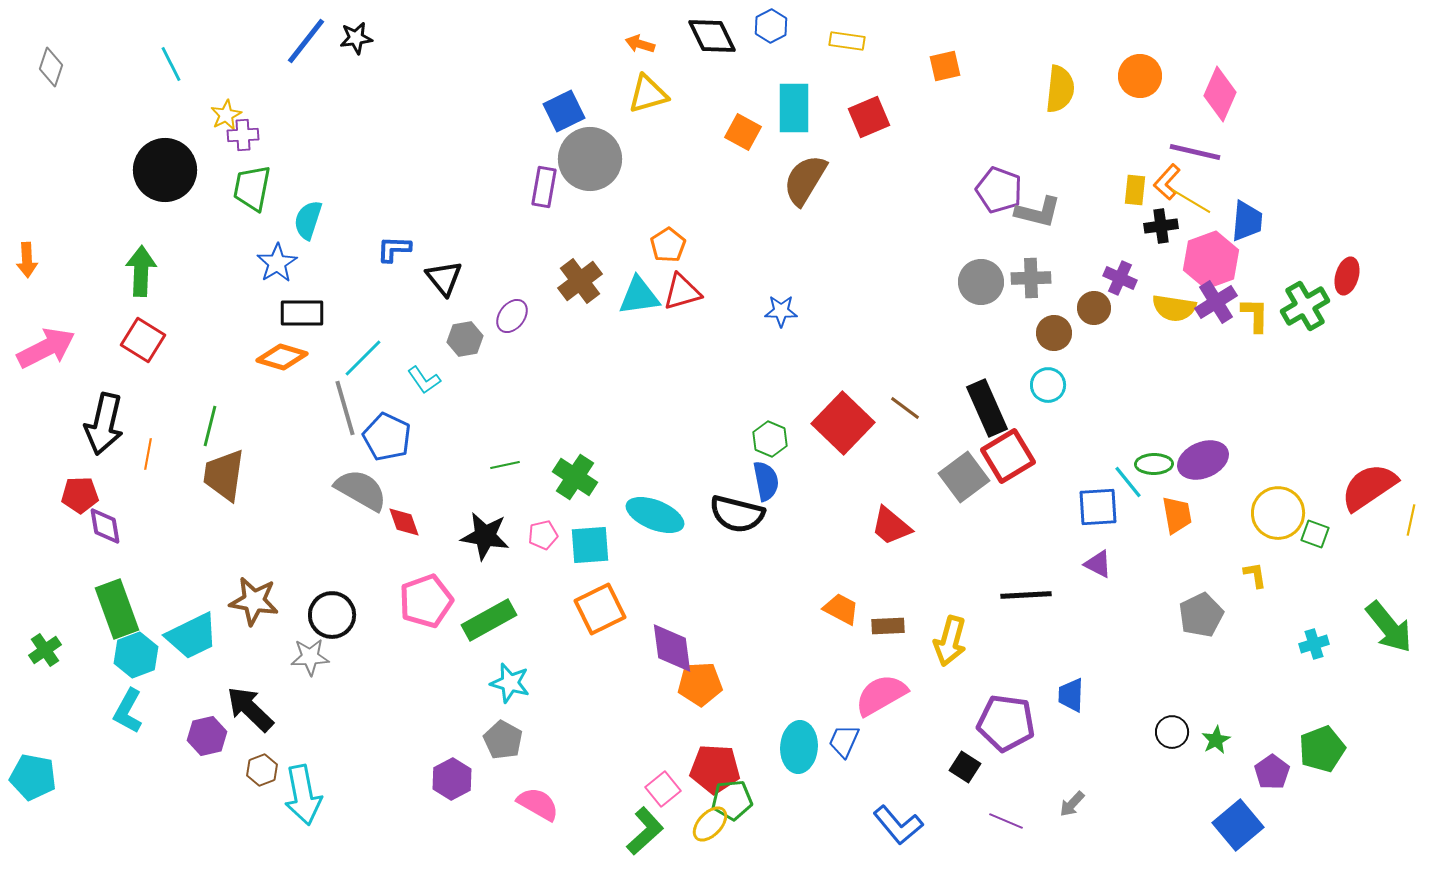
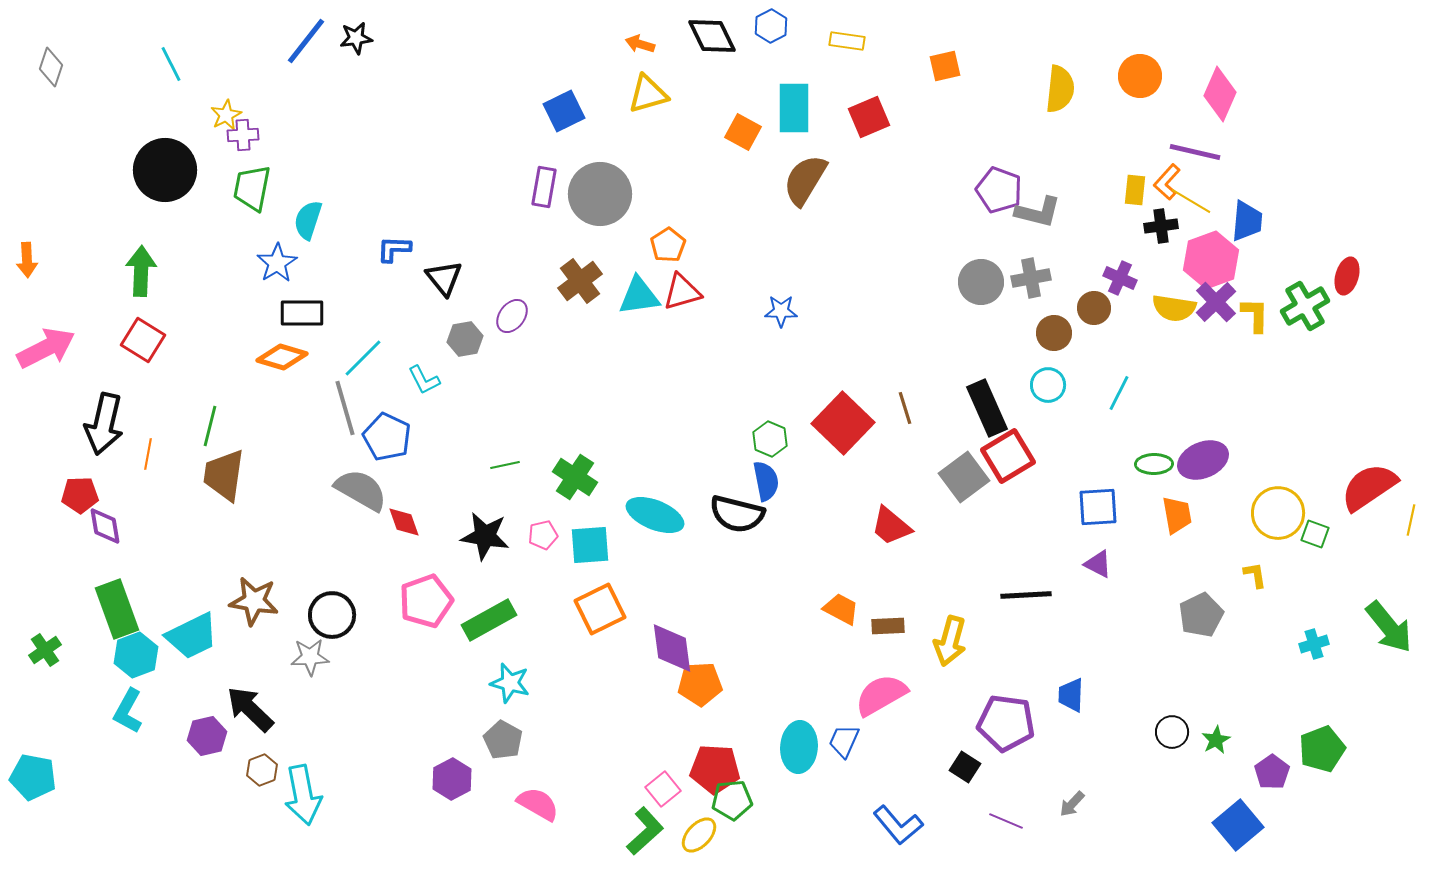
gray circle at (590, 159): moved 10 px right, 35 px down
gray cross at (1031, 278): rotated 9 degrees counterclockwise
purple cross at (1216, 302): rotated 12 degrees counterclockwise
cyan L-shape at (424, 380): rotated 8 degrees clockwise
brown line at (905, 408): rotated 36 degrees clockwise
cyan line at (1128, 482): moved 9 px left, 89 px up; rotated 66 degrees clockwise
yellow ellipse at (710, 824): moved 11 px left, 11 px down
